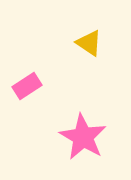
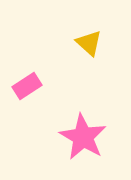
yellow triangle: rotated 8 degrees clockwise
